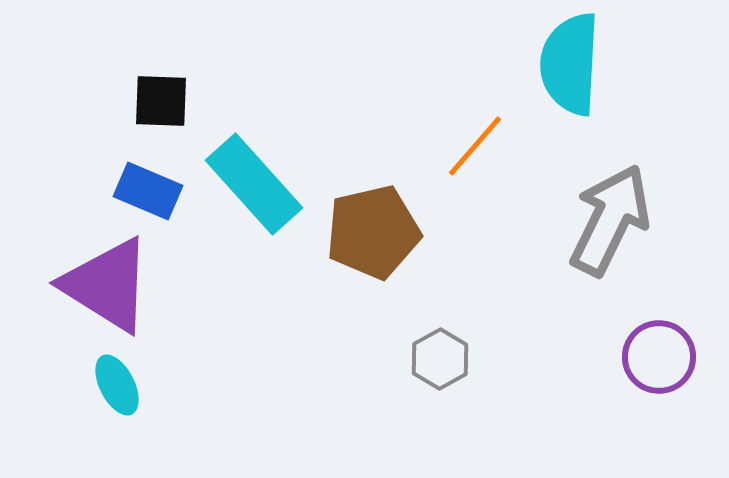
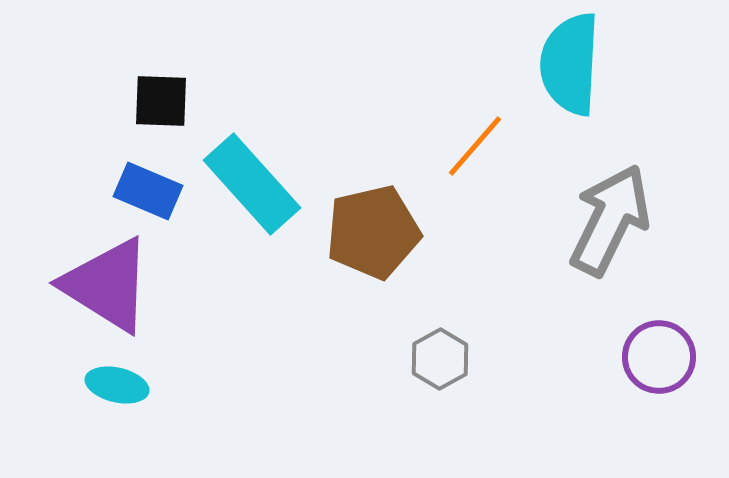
cyan rectangle: moved 2 px left
cyan ellipse: rotated 50 degrees counterclockwise
